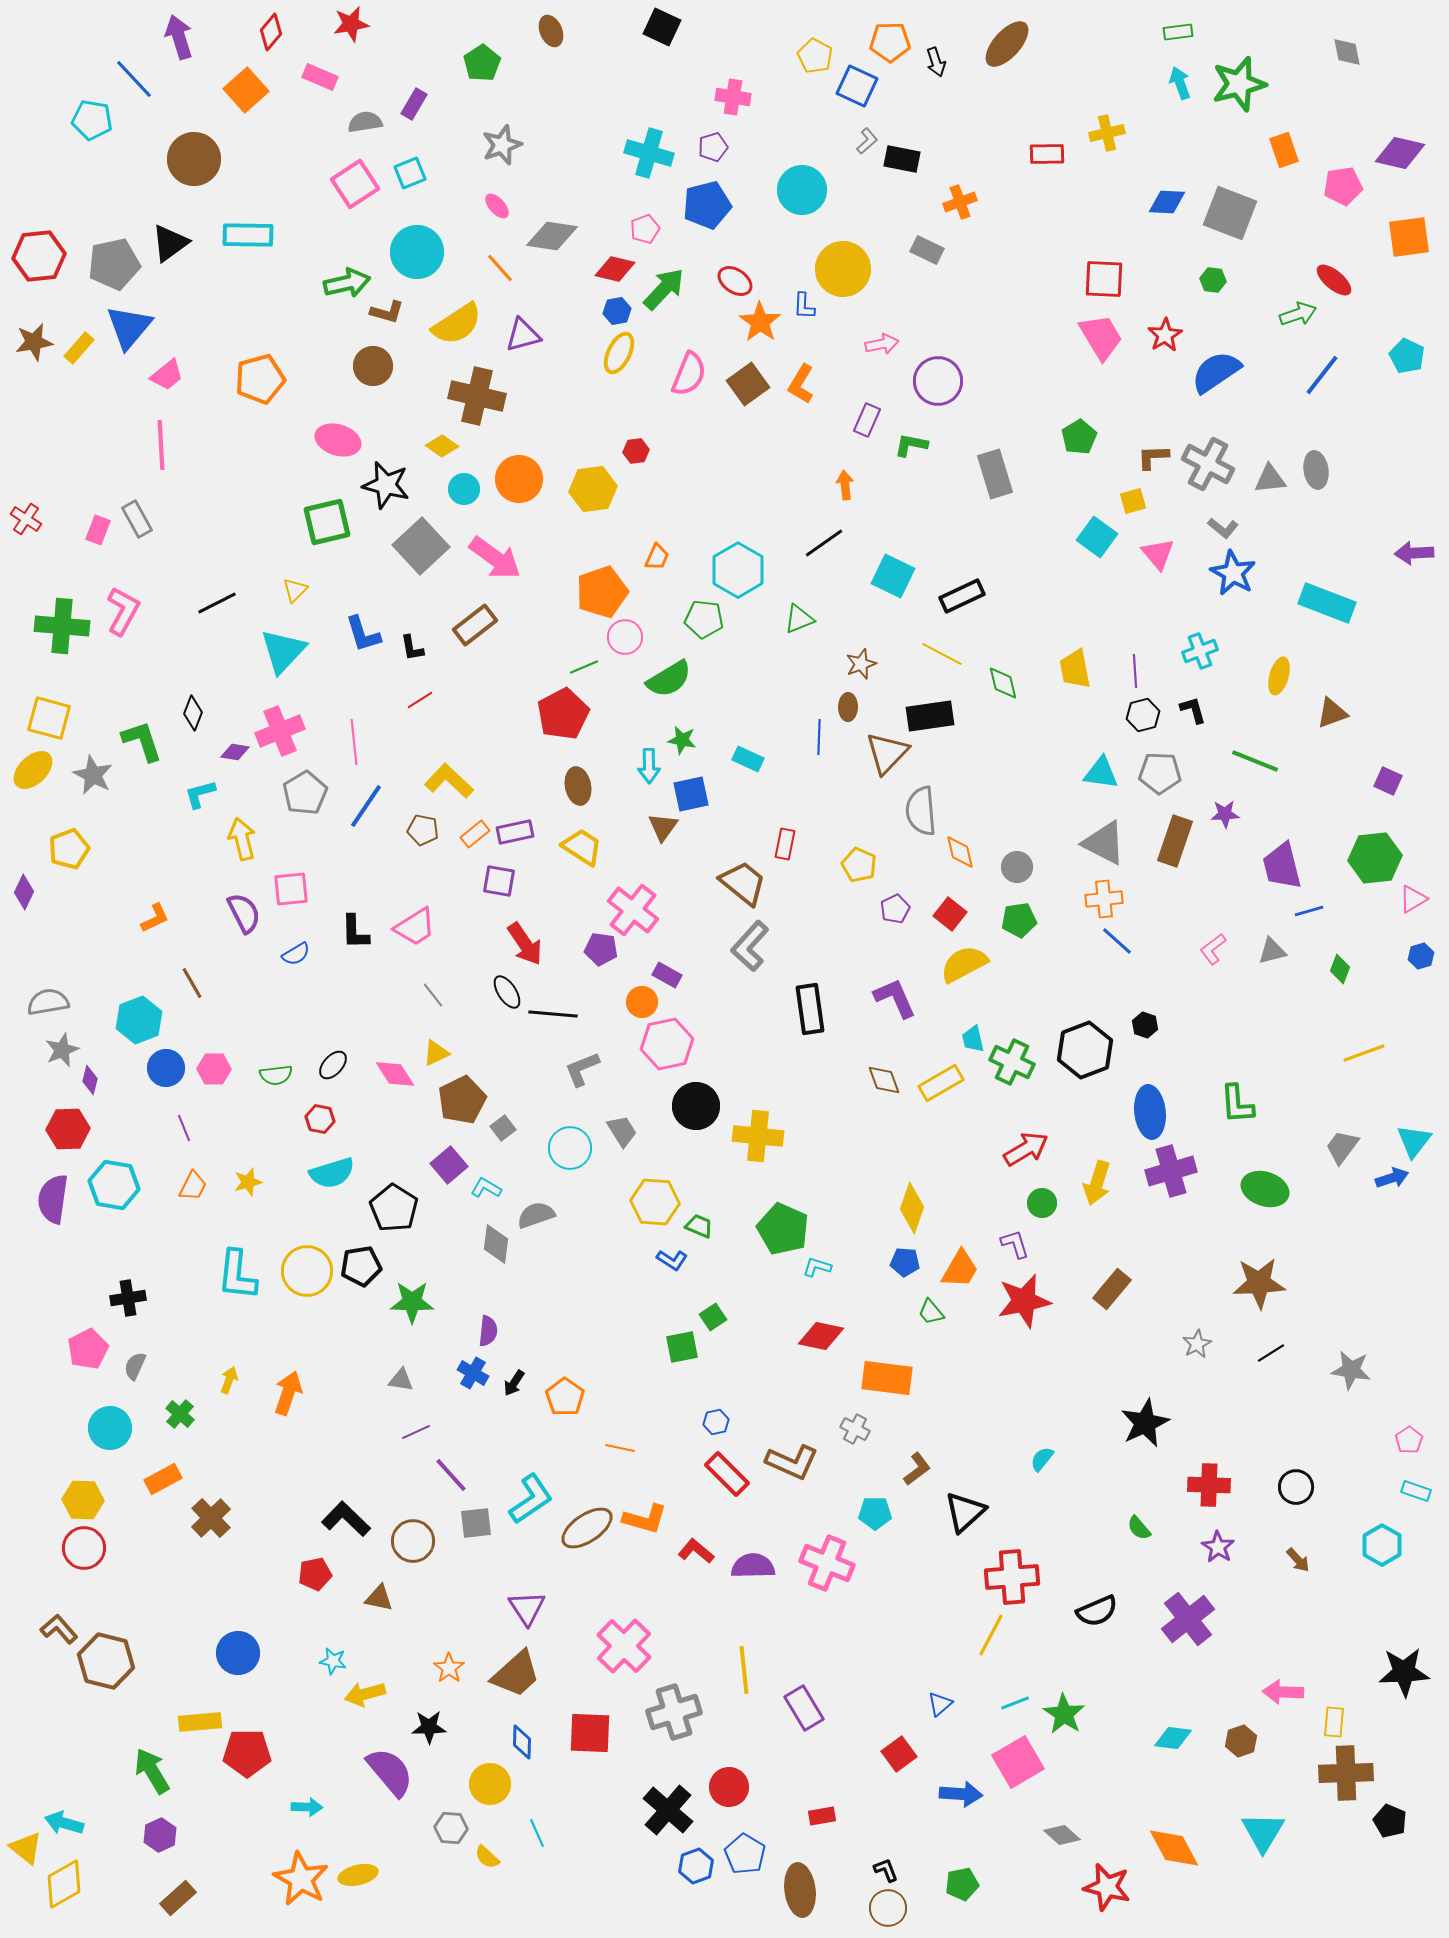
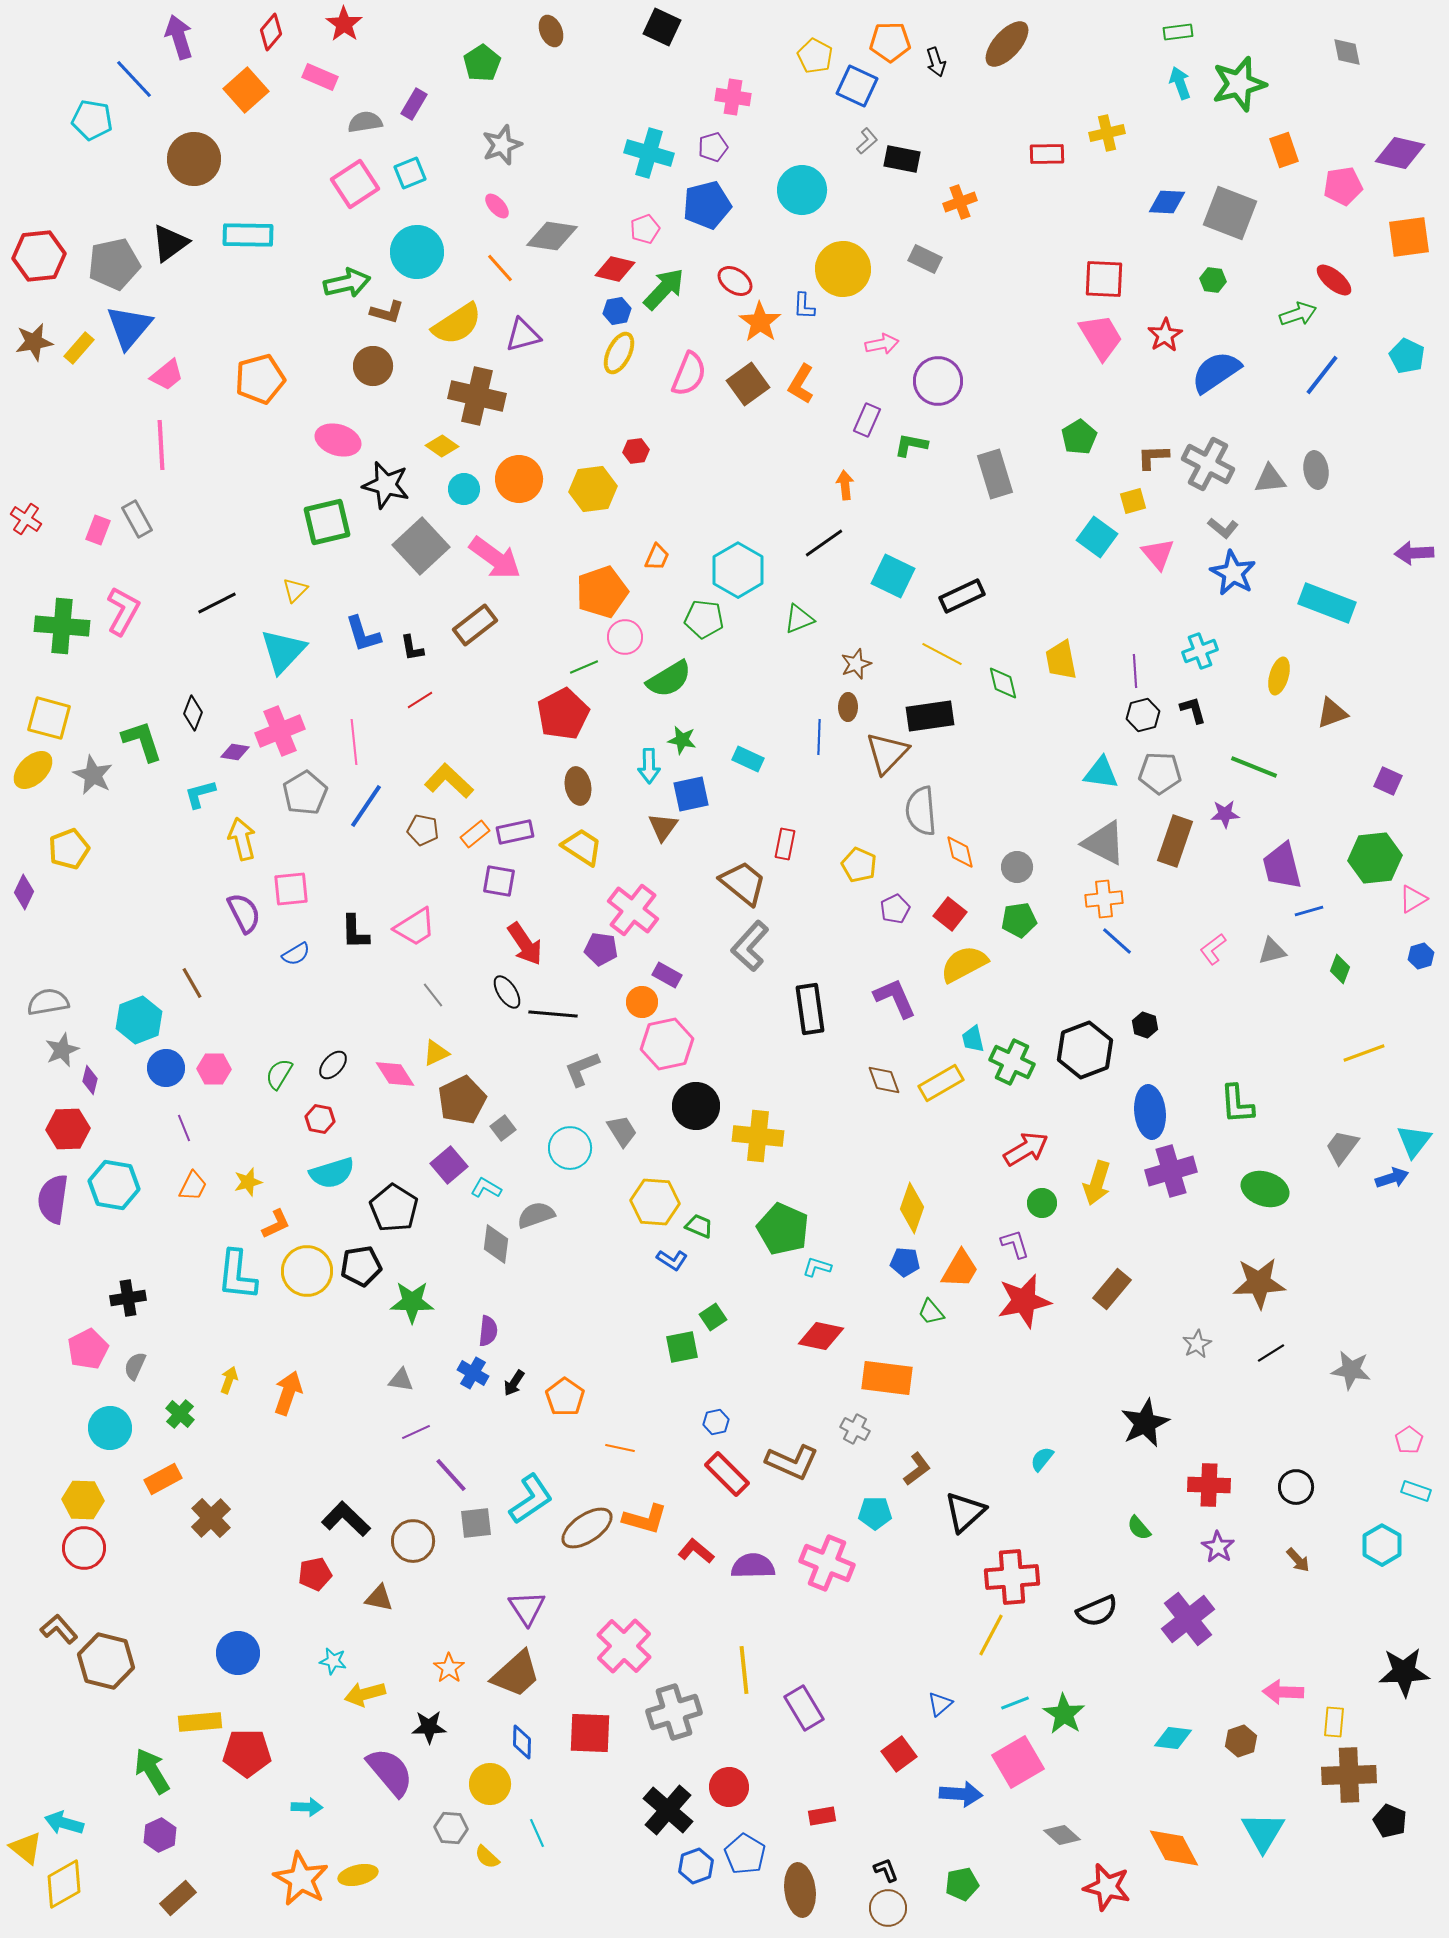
red star at (351, 24): moved 7 px left; rotated 27 degrees counterclockwise
gray rectangle at (927, 250): moved 2 px left, 9 px down
brown star at (861, 664): moved 5 px left
yellow trapezoid at (1075, 669): moved 14 px left, 9 px up
green line at (1255, 761): moved 1 px left, 6 px down
orange L-shape at (155, 918): moved 121 px right, 306 px down
green semicircle at (276, 1075): moved 3 px right, 1 px up; rotated 128 degrees clockwise
brown cross at (1346, 1773): moved 3 px right, 2 px down
